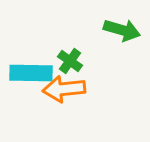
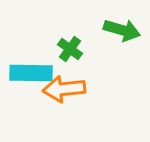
green cross: moved 12 px up
